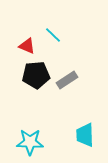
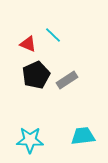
red triangle: moved 1 px right, 2 px up
black pentagon: rotated 20 degrees counterclockwise
cyan trapezoid: moved 2 px left, 1 px down; rotated 85 degrees clockwise
cyan star: moved 2 px up
